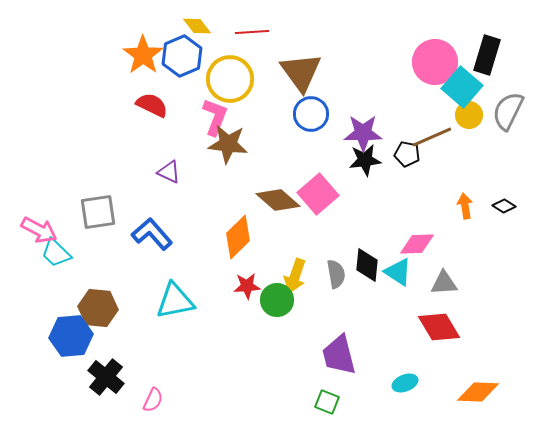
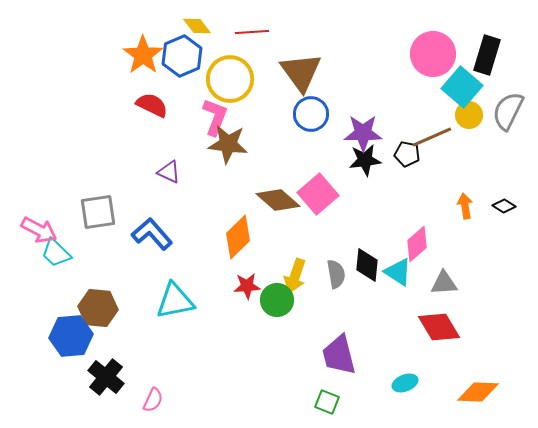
pink circle at (435, 62): moved 2 px left, 8 px up
pink diamond at (417, 244): rotated 39 degrees counterclockwise
